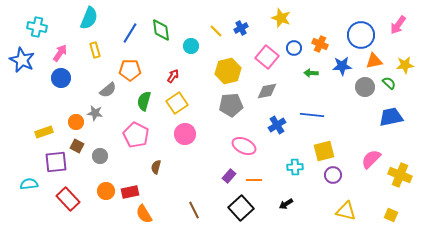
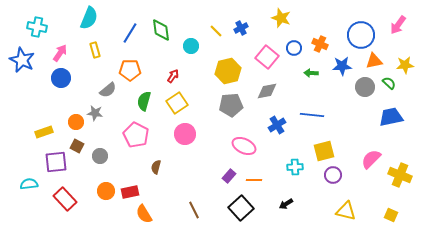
red rectangle at (68, 199): moved 3 px left
